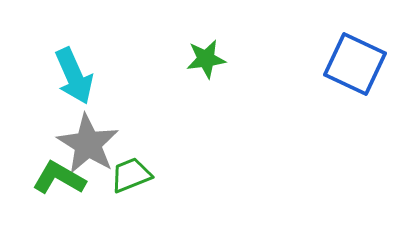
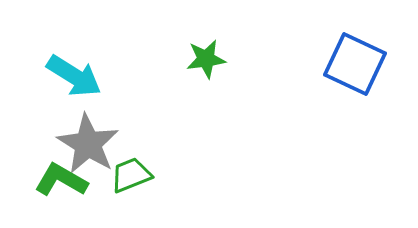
cyan arrow: rotated 34 degrees counterclockwise
green L-shape: moved 2 px right, 2 px down
